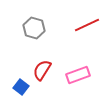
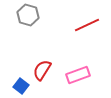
gray hexagon: moved 6 px left, 13 px up
blue square: moved 1 px up
